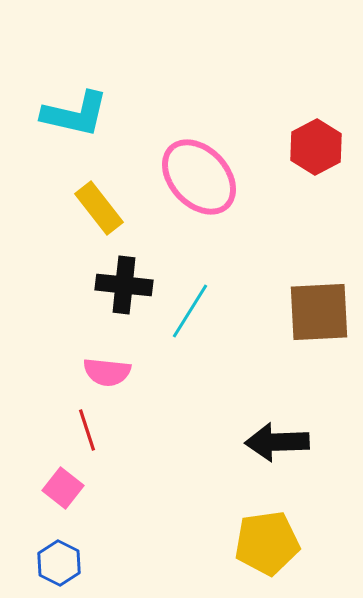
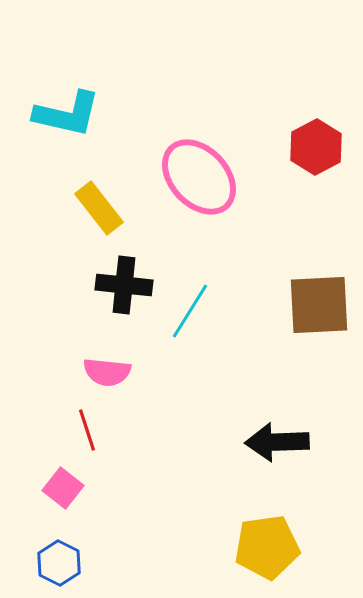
cyan L-shape: moved 8 px left
brown square: moved 7 px up
yellow pentagon: moved 4 px down
